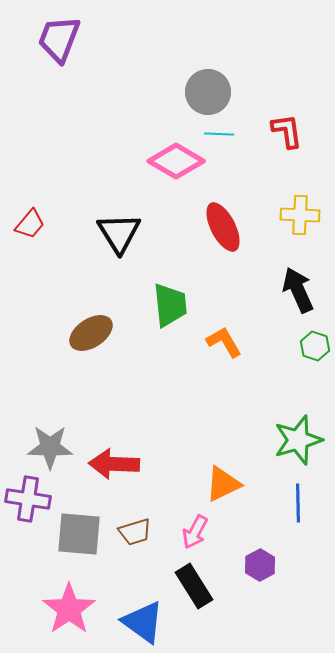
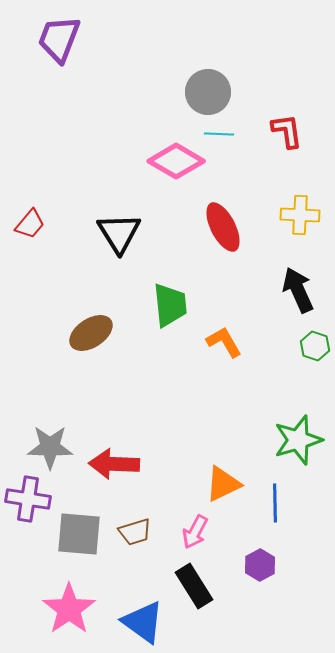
blue line: moved 23 px left
